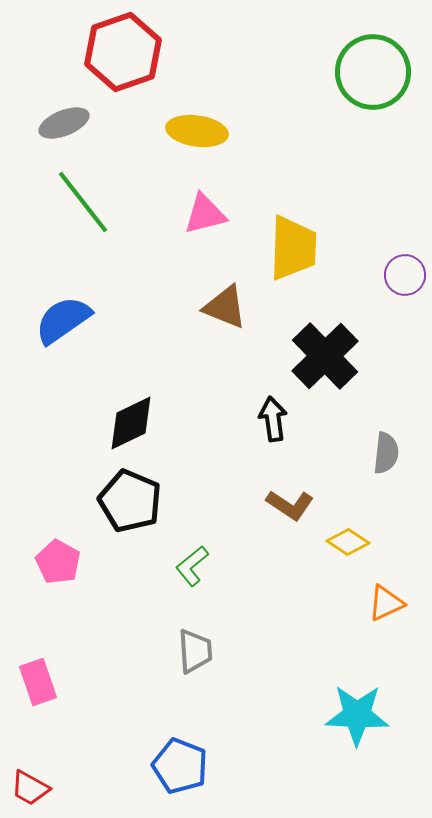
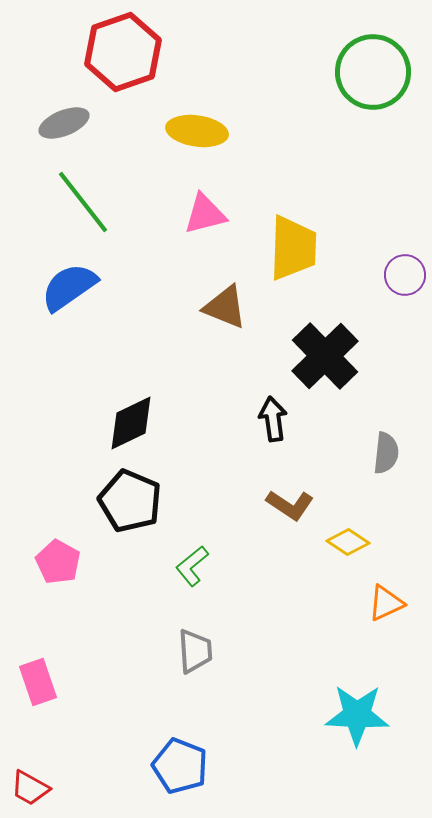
blue semicircle: moved 6 px right, 33 px up
